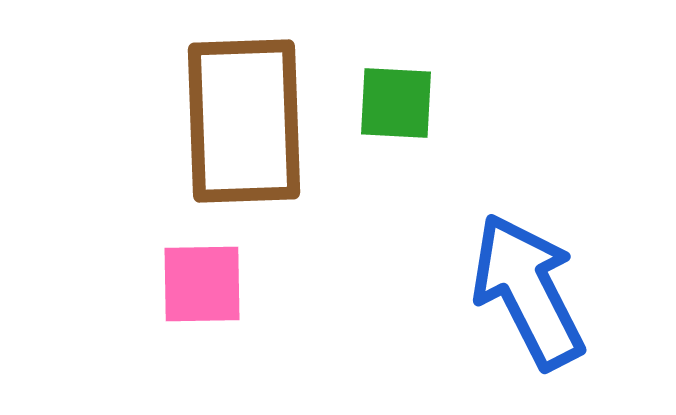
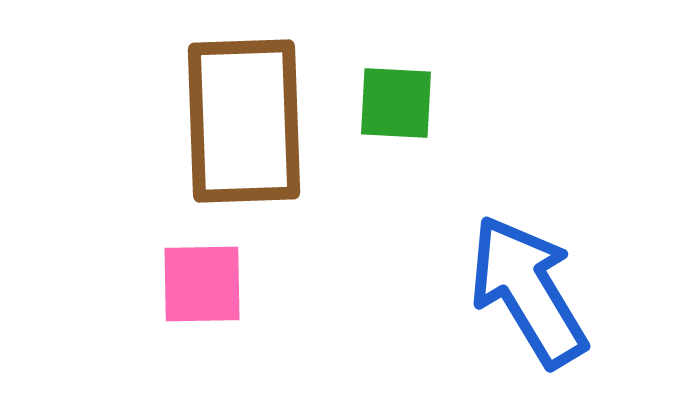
blue arrow: rotated 4 degrees counterclockwise
